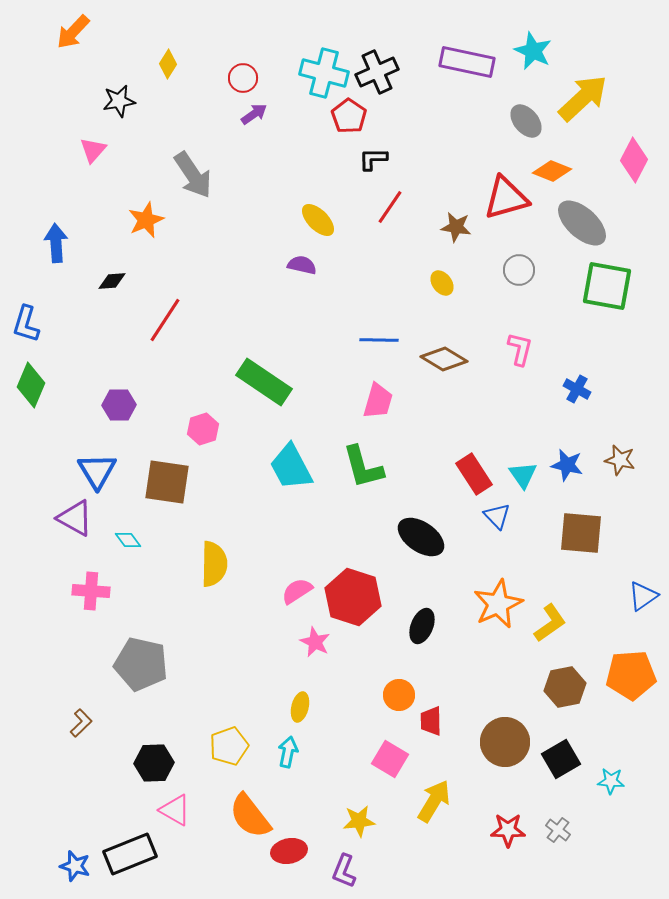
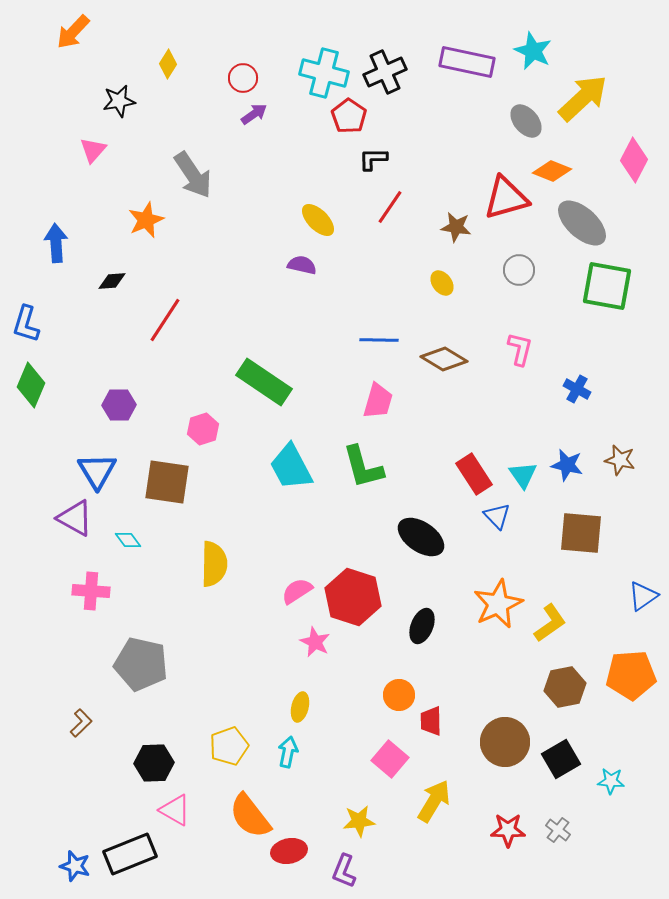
black cross at (377, 72): moved 8 px right
pink square at (390, 759): rotated 9 degrees clockwise
